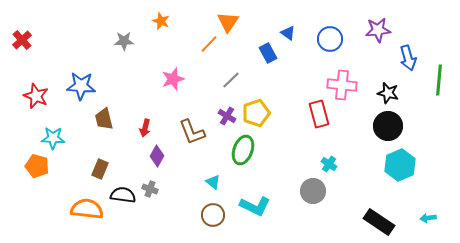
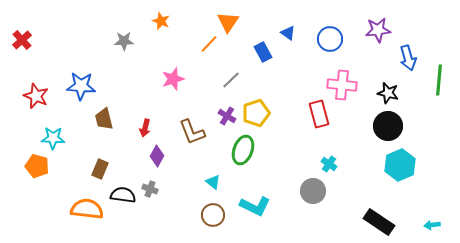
blue rectangle: moved 5 px left, 1 px up
cyan arrow: moved 4 px right, 7 px down
